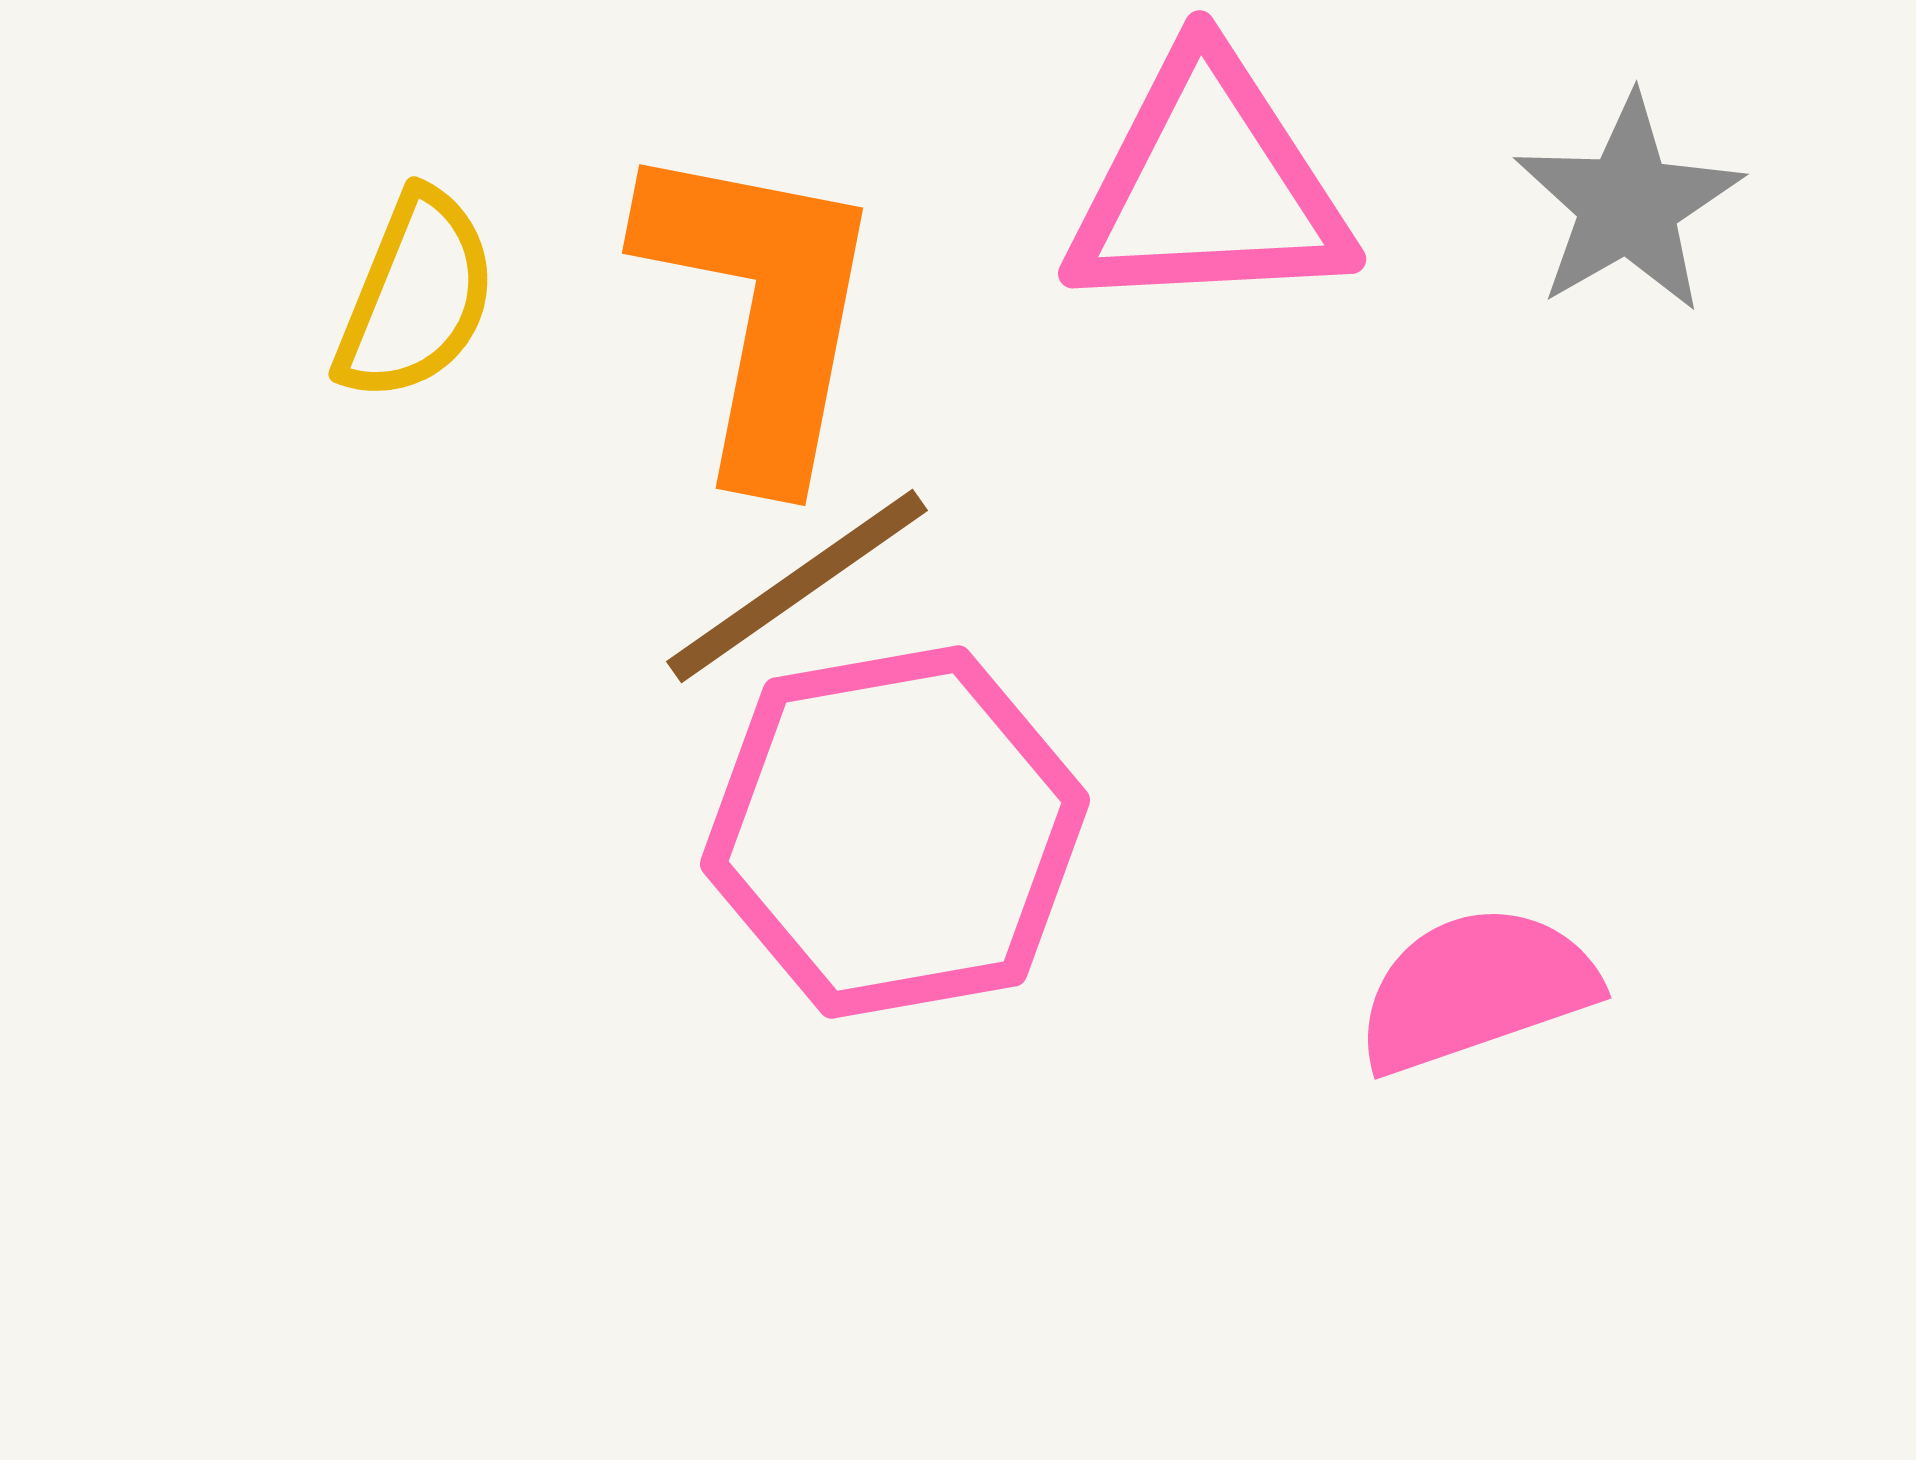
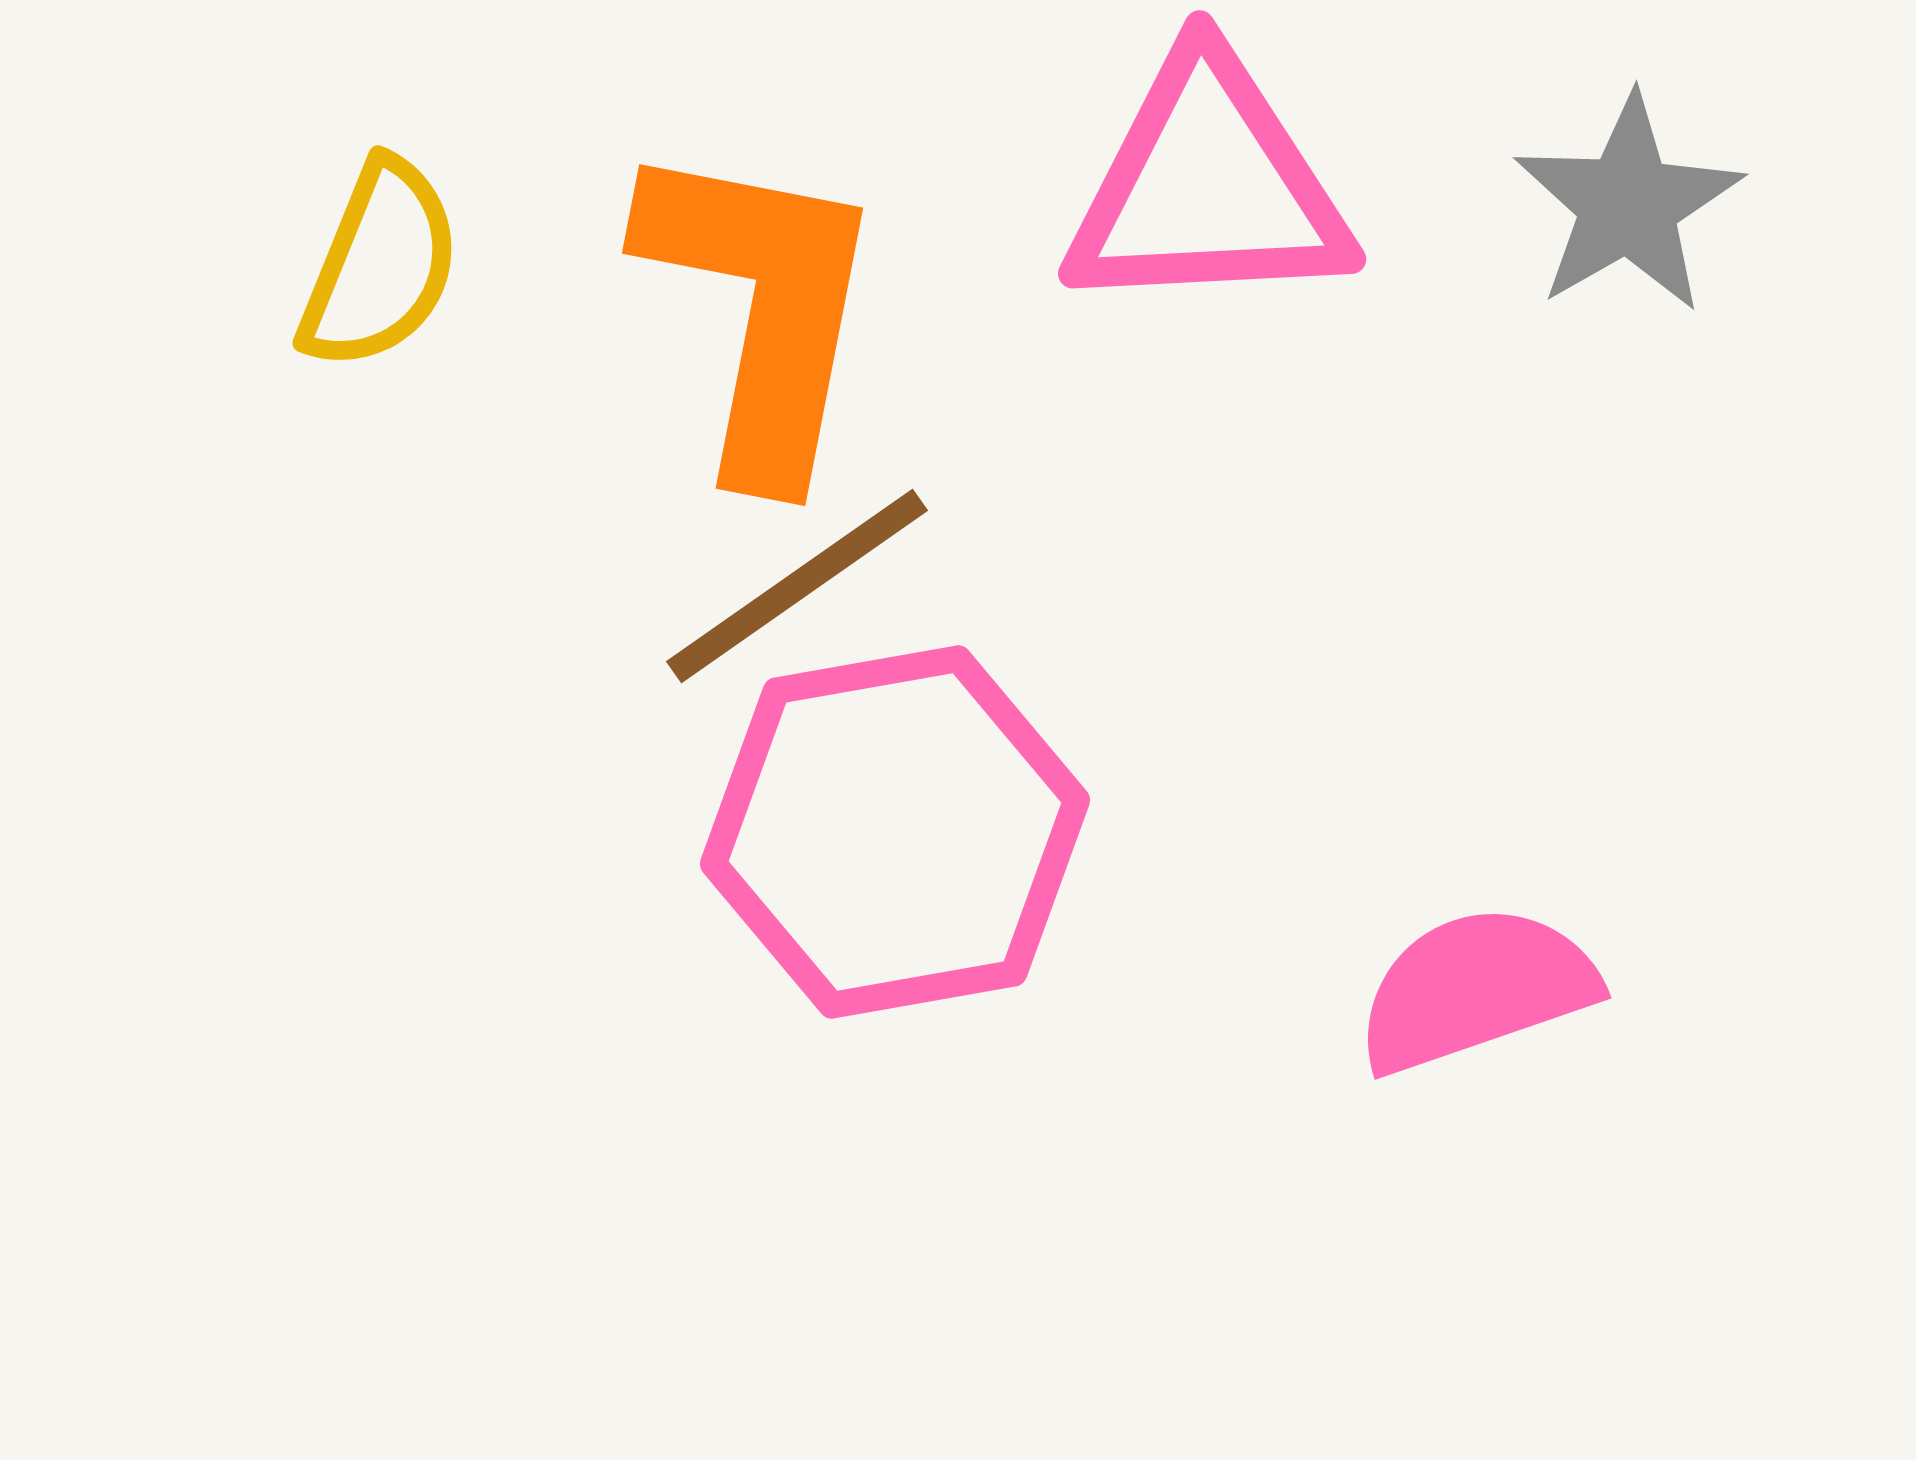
yellow semicircle: moved 36 px left, 31 px up
